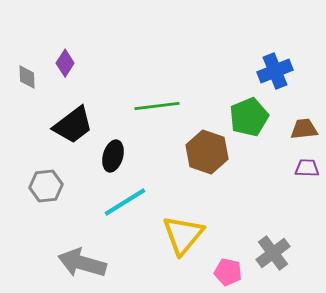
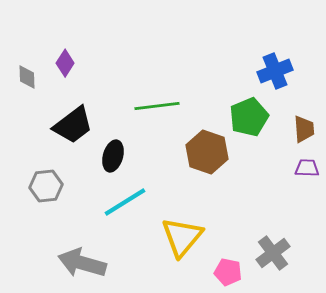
brown trapezoid: rotated 92 degrees clockwise
yellow triangle: moved 1 px left, 2 px down
